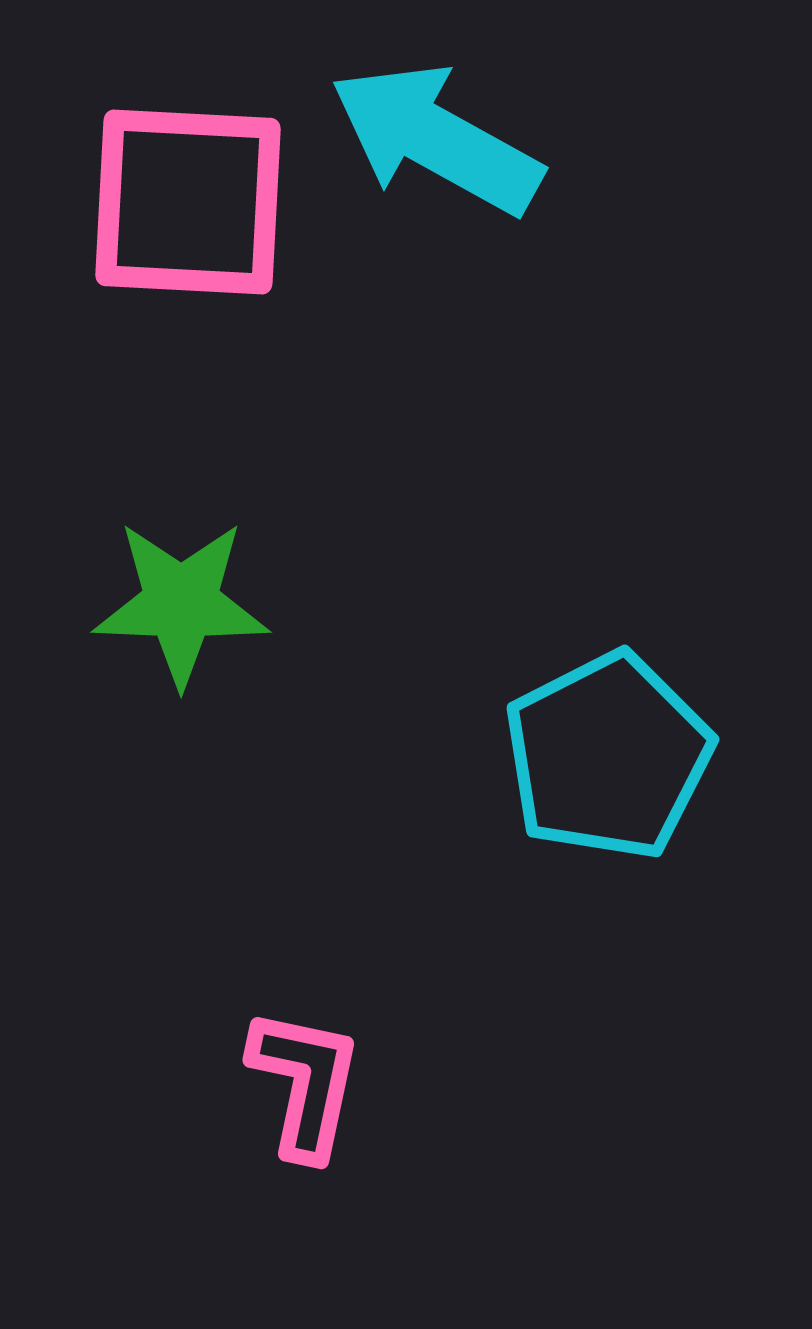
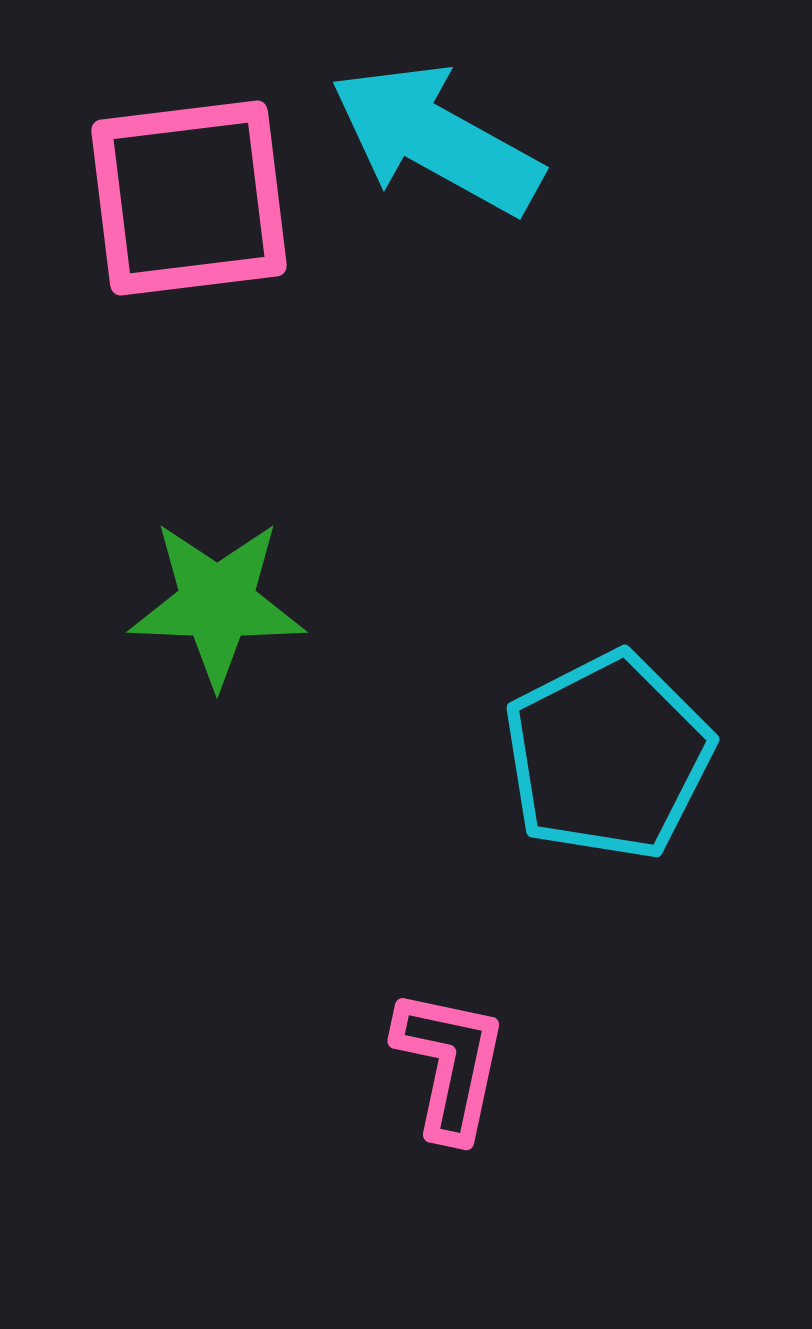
pink square: moved 1 px right, 4 px up; rotated 10 degrees counterclockwise
green star: moved 36 px right
pink L-shape: moved 145 px right, 19 px up
